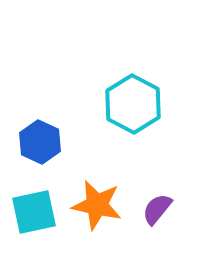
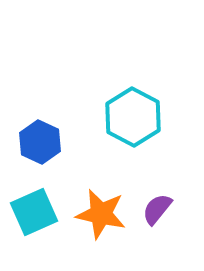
cyan hexagon: moved 13 px down
orange star: moved 4 px right, 9 px down
cyan square: rotated 12 degrees counterclockwise
